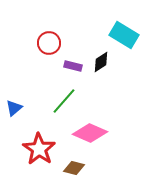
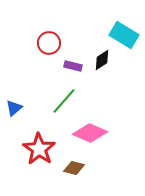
black diamond: moved 1 px right, 2 px up
